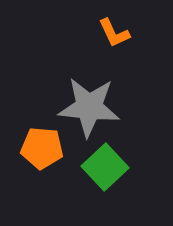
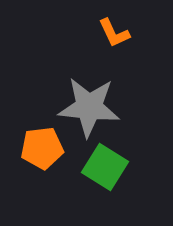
orange pentagon: rotated 12 degrees counterclockwise
green square: rotated 15 degrees counterclockwise
